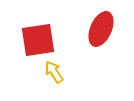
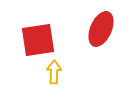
yellow arrow: rotated 35 degrees clockwise
